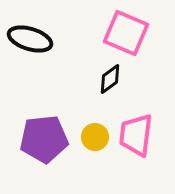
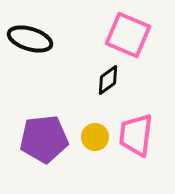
pink square: moved 2 px right, 2 px down
black diamond: moved 2 px left, 1 px down
